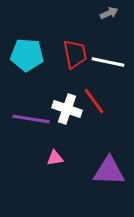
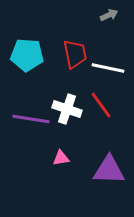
gray arrow: moved 2 px down
white line: moved 6 px down
red line: moved 7 px right, 4 px down
pink triangle: moved 6 px right
purple triangle: moved 1 px up
